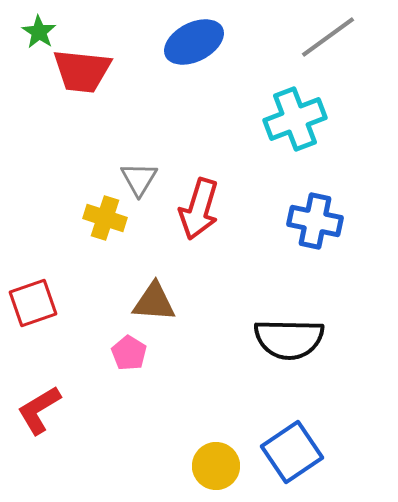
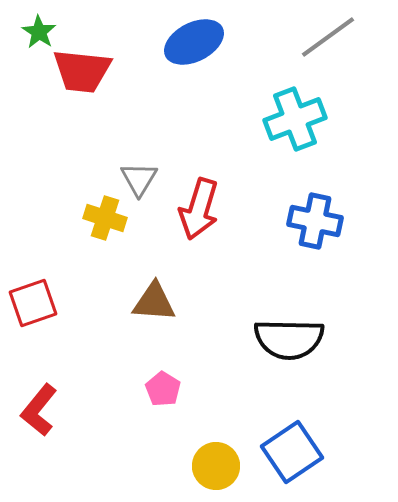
pink pentagon: moved 34 px right, 36 px down
red L-shape: rotated 20 degrees counterclockwise
